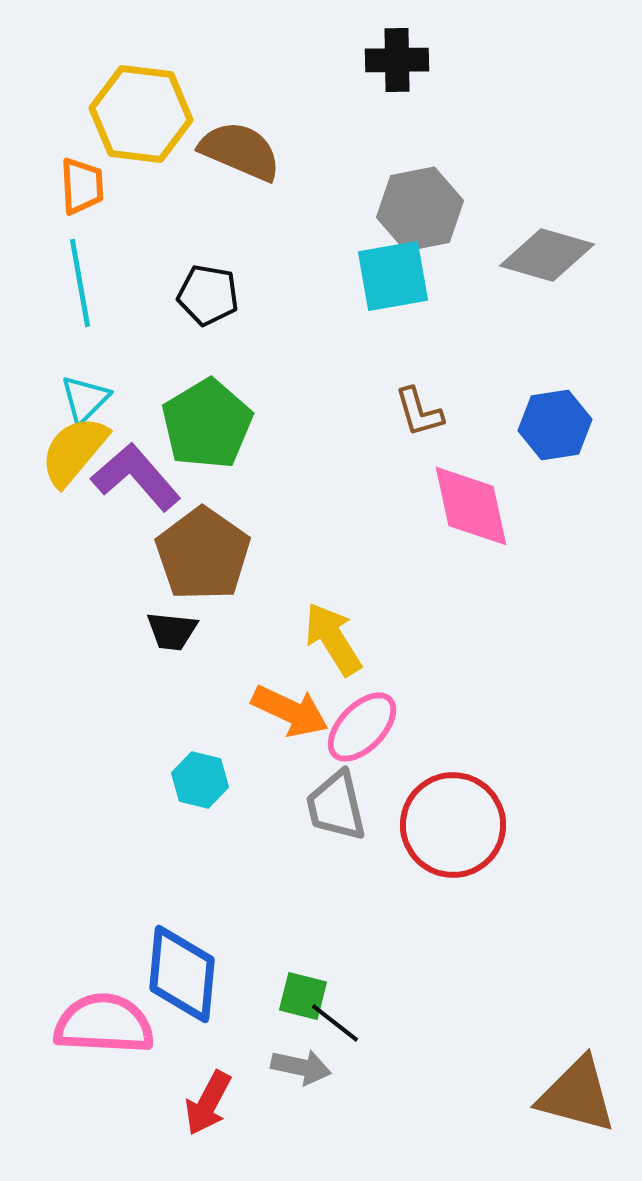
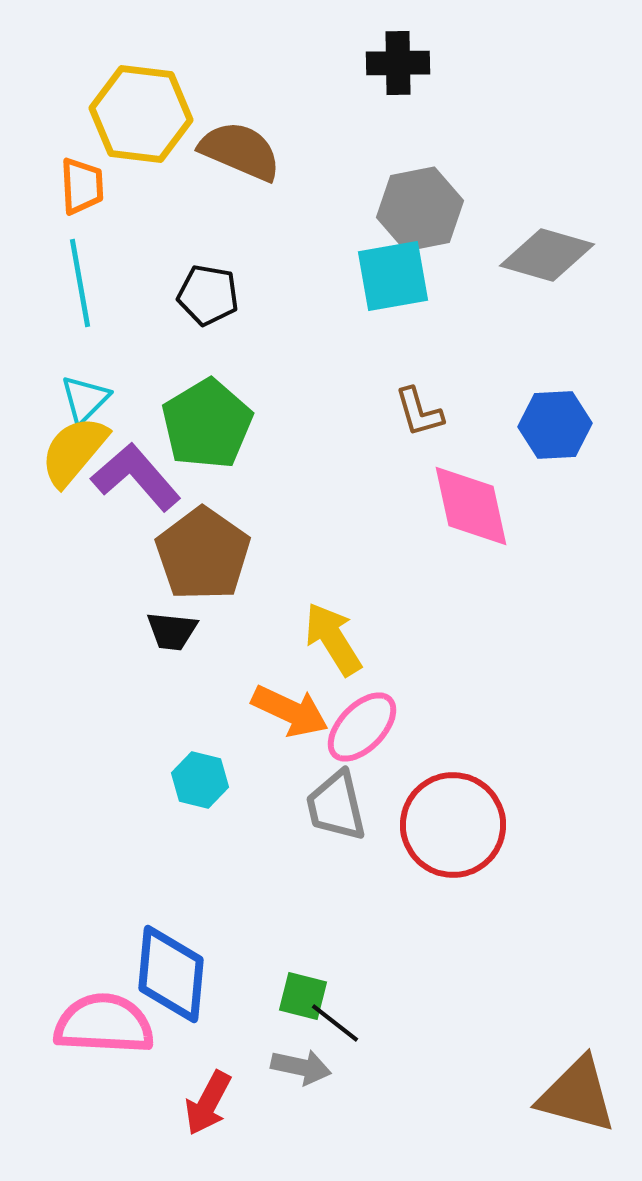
black cross: moved 1 px right, 3 px down
blue hexagon: rotated 6 degrees clockwise
blue diamond: moved 11 px left
